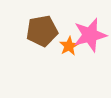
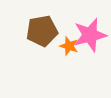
orange star: rotated 24 degrees counterclockwise
